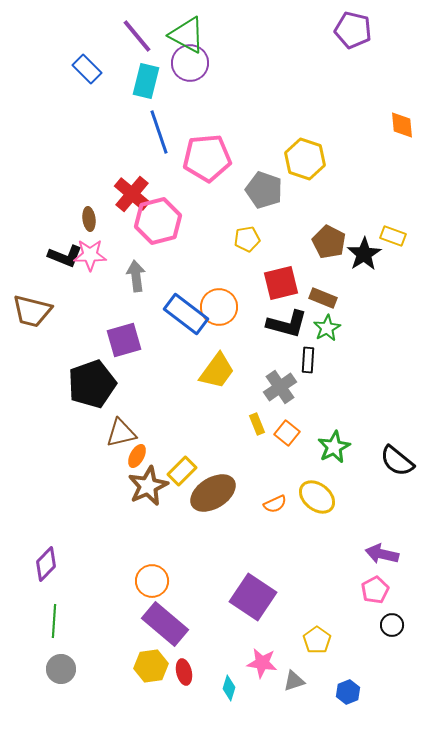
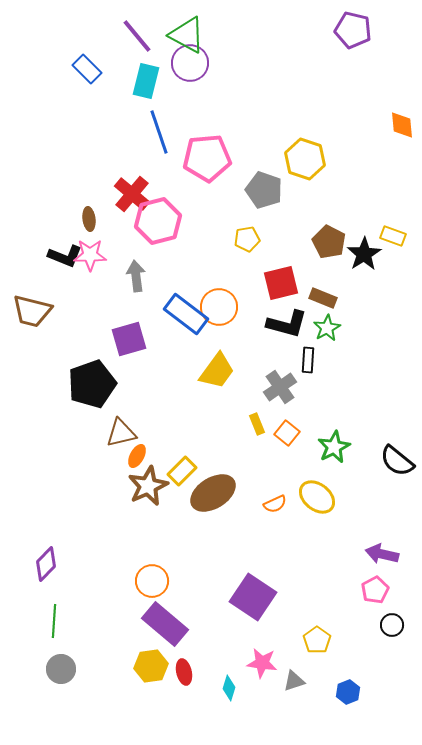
purple square at (124, 340): moved 5 px right, 1 px up
